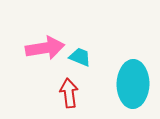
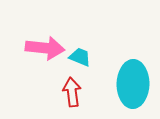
pink arrow: rotated 15 degrees clockwise
red arrow: moved 3 px right, 1 px up
